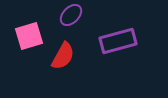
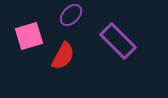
purple rectangle: rotated 60 degrees clockwise
